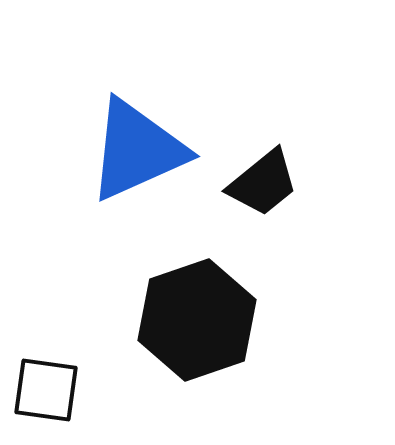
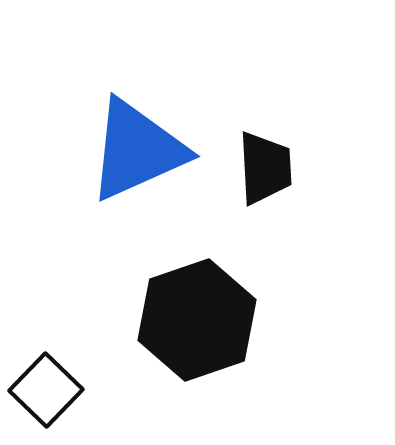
black trapezoid: moved 2 px right, 15 px up; rotated 54 degrees counterclockwise
black square: rotated 36 degrees clockwise
